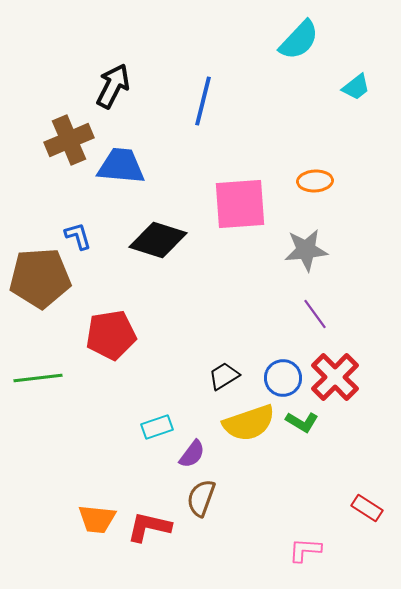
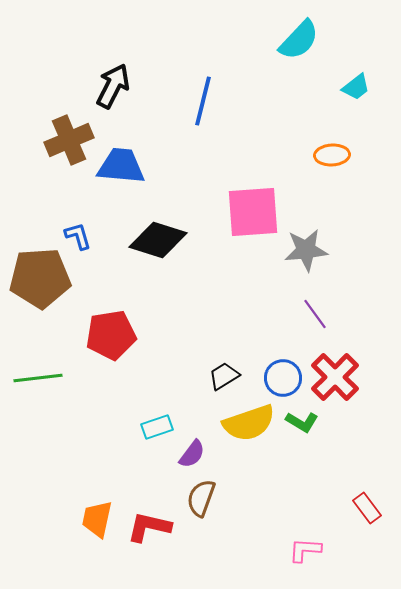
orange ellipse: moved 17 px right, 26 px up
pink square: moved 13 px right, 8 px down
red rectangle: rotated 20 degrees clockwise
orange trapezoid: rotated 96 degrees clockwise
